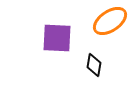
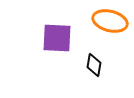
orange ellipse: rotated 48 degrees clockwise
